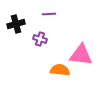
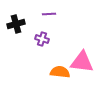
purple cross: moved 2 px right
pink triangle: moved 1 px right, 7 px down
orange semicircle: moved 2 px down
